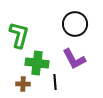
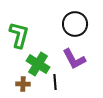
green cross: moved 1 px right, 1 px down; rotated 25 degrees clockwise
